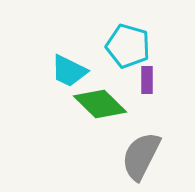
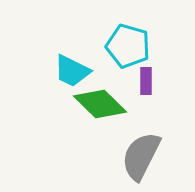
cyan trapezoid: moved 3 px right
purple rectangle: moved 1 px left, 1 px down
